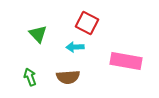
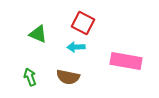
red square: moved 4 px left
green triangle: rotated 24 degrees counterclockwise
cyan arrow: moved 1 px right
brown semicircle: rotated 15 degrees clockwise
